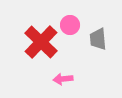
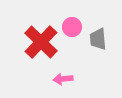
pink circle: moved 2 px right, 2 px down
